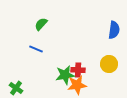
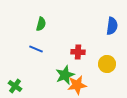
green semicircle: rotated 152 degrees clockwise
blue semicircle: moved 2 px left, 4 px up
yellow circle: moved 2 px left
red cross: moved 18 px up
green star: rotated 12 degrees counterclockwise
green cross: moved 1 px left, 2 px up
